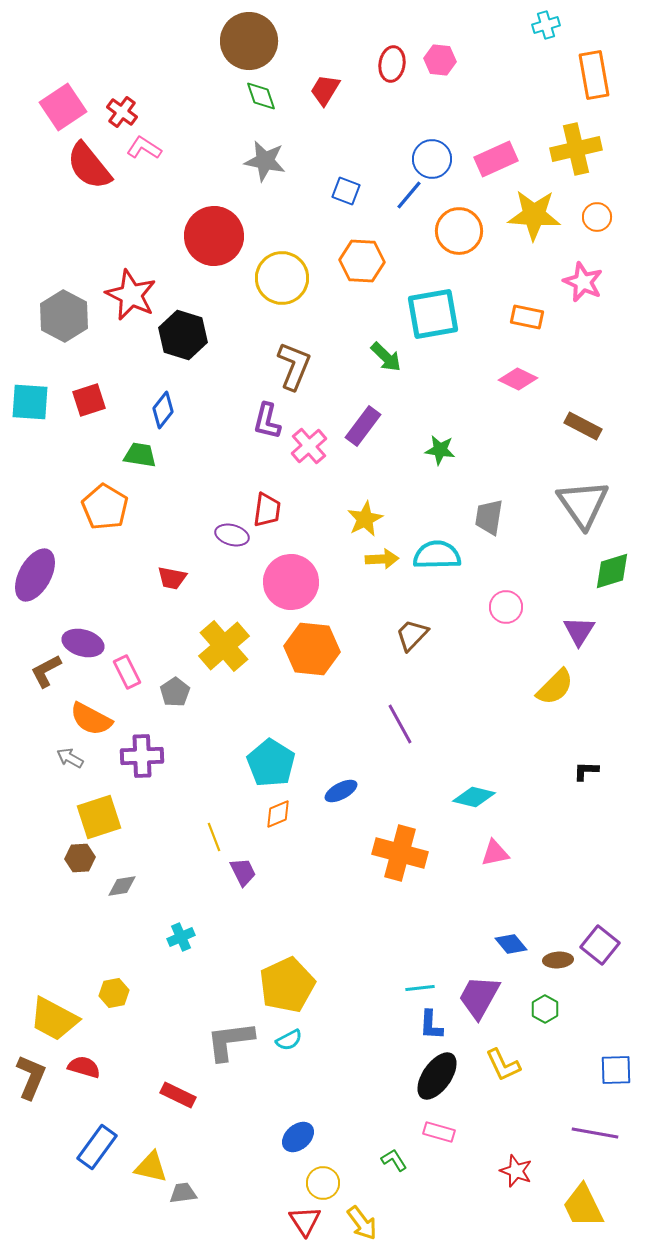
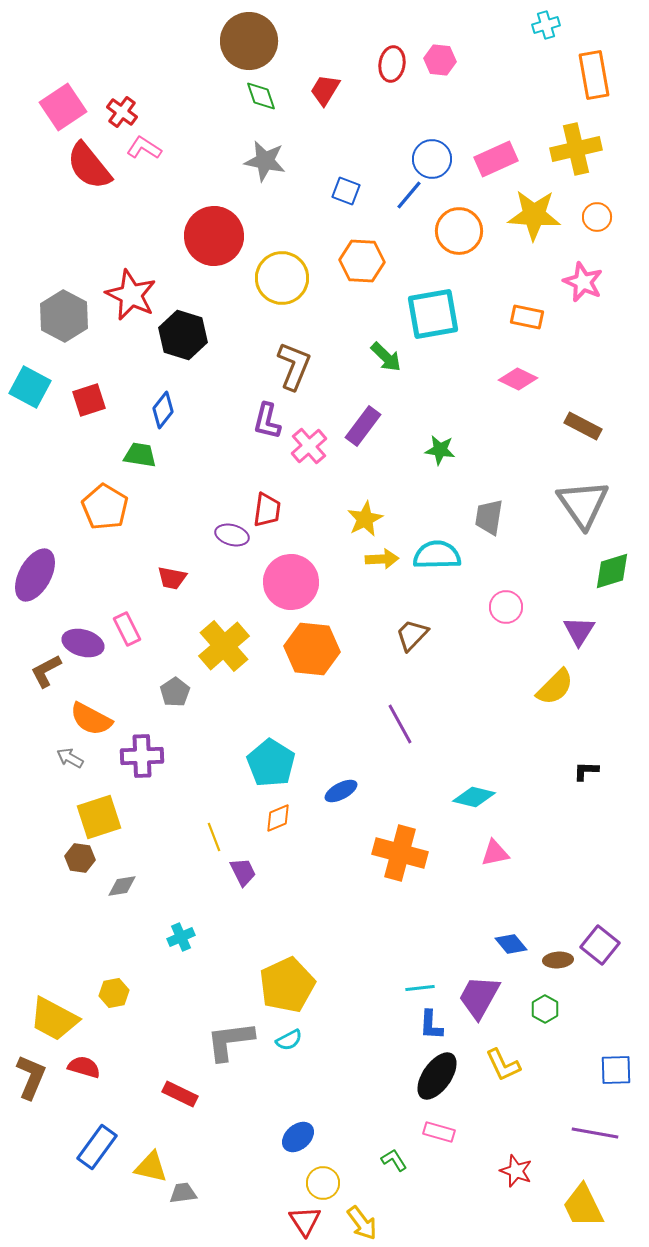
cyan square at (30, 402): moved 15 px up; rotated 24 degrees clockwise
pink rectangle at (127, 672): moved 43 px up
orange diamond at (278, 814): moved 4 px down
brown hexagon at (80, 858): rotated 12 degrees clockwise
red rectangle at (178, 1095): moved 2 px right, 1 px up
